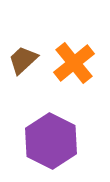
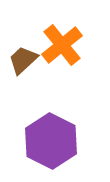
orange cross: moved 12 px left, 18 px up
